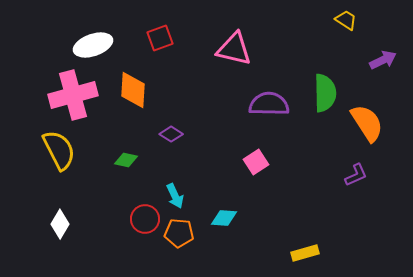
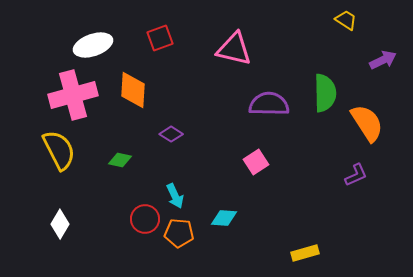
green diamond: moved 6 px left
